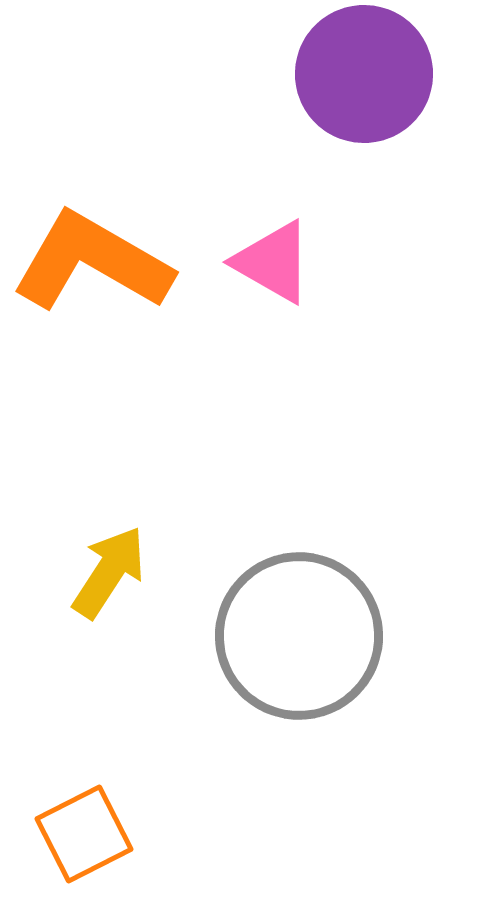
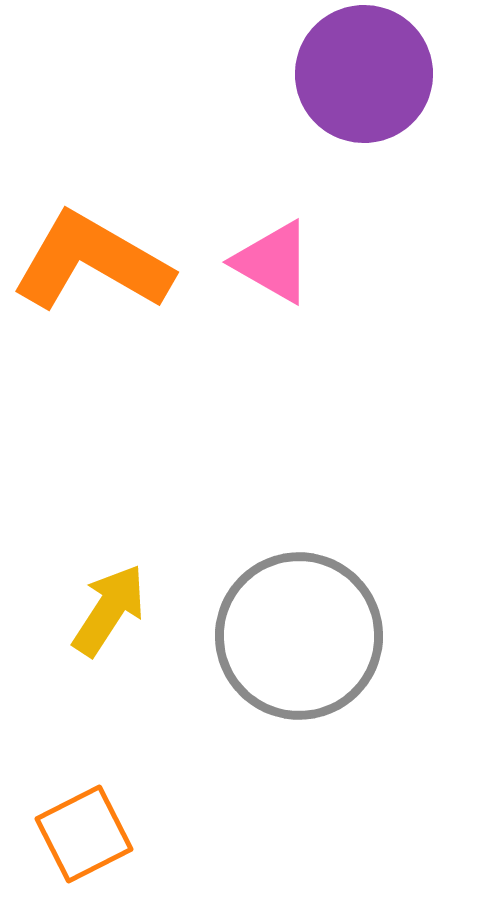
yellow arrow: moved 38 px down
